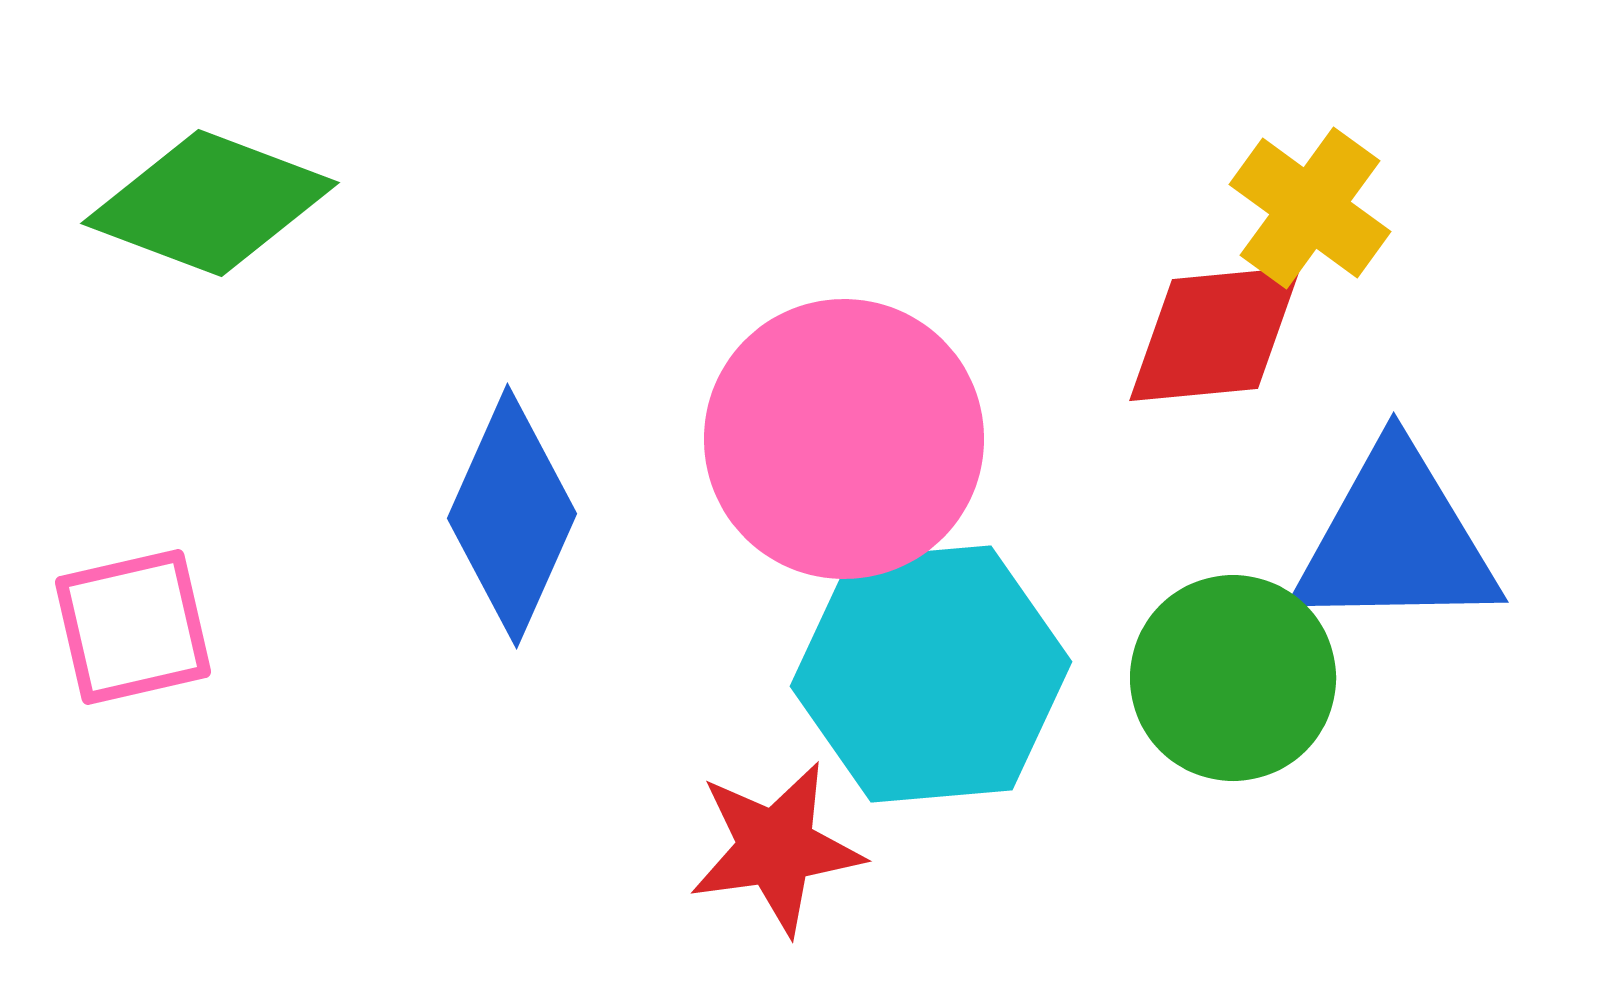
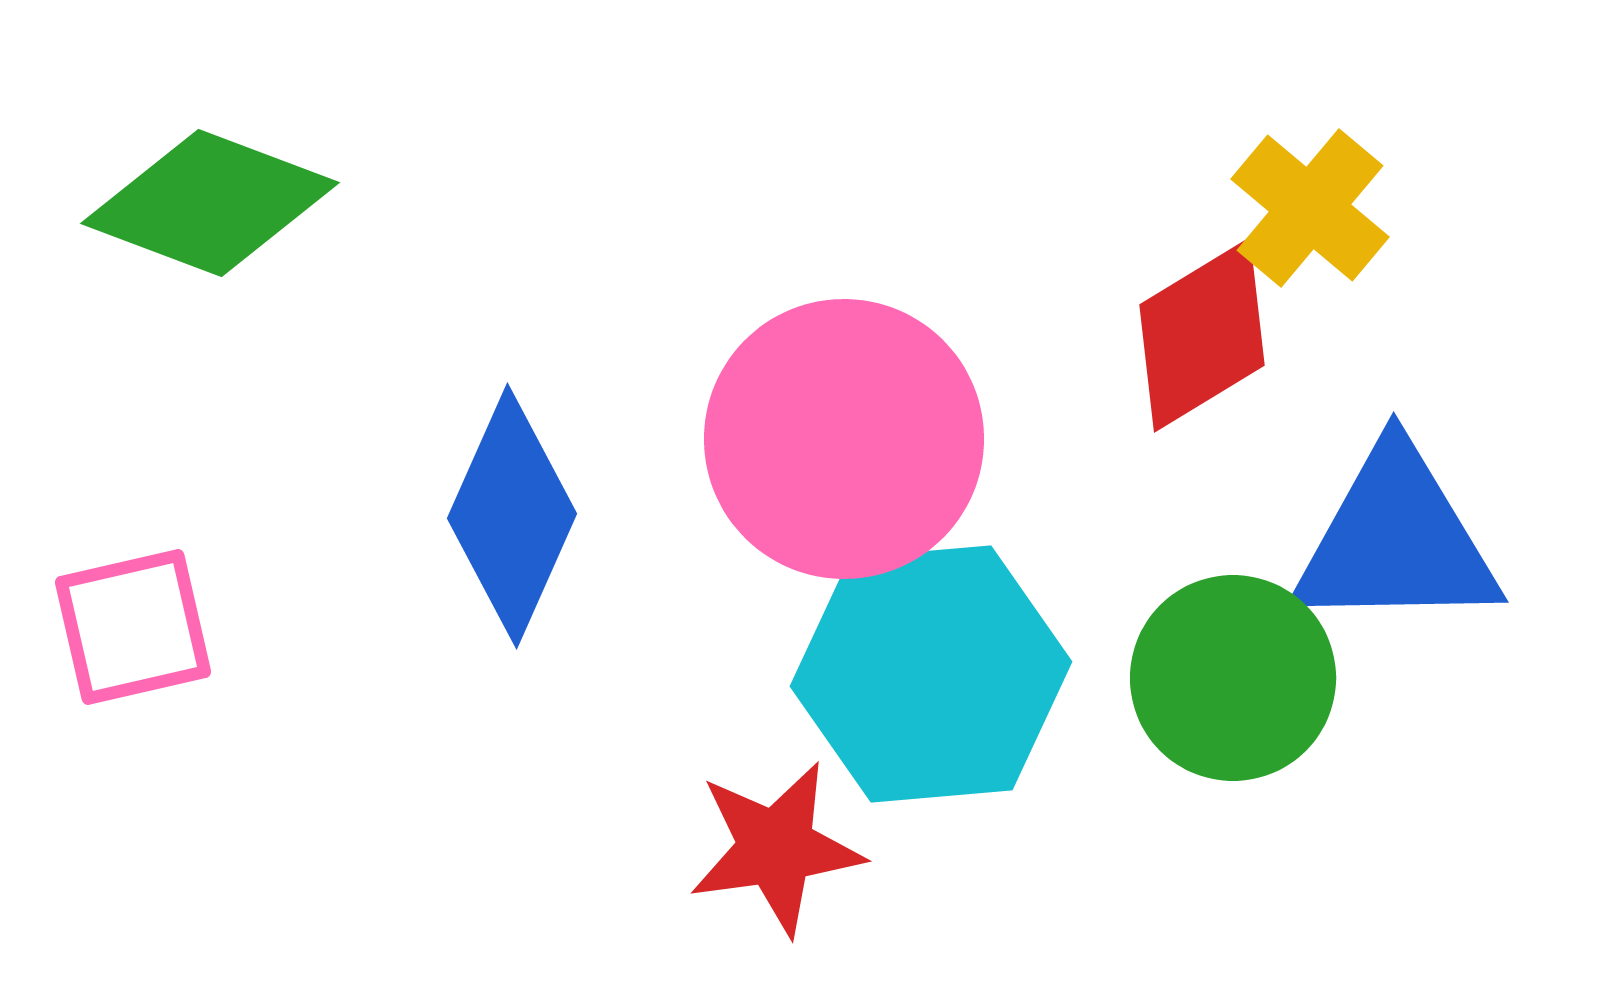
yellow cross: rotated 4 degrees clockwise
red diamond: moved 13 px left, 1 px down; rotated 26 degrees counterclockwise
